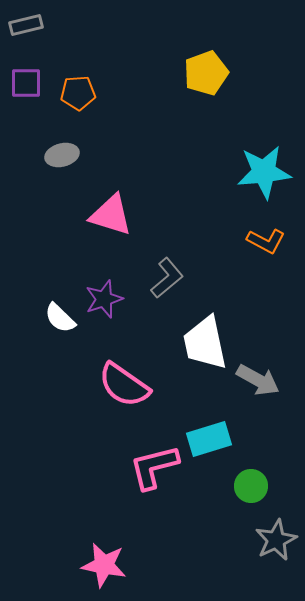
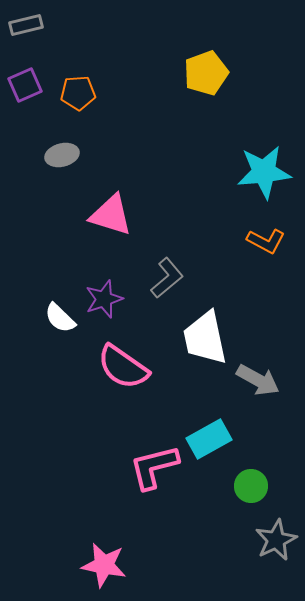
purple square: moved 1 px left, 2 px down; rotated 24 degrees counterclockwise
white trapezoid: moved 5 px up
pink semicircle: moved 1 px left, 18 px up
cyan rectangle: rotated 12 degrees counterclockwise
